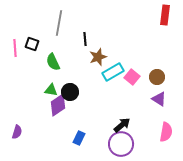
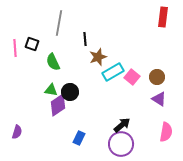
red rectangle: moved 2 px left, 2 px down
